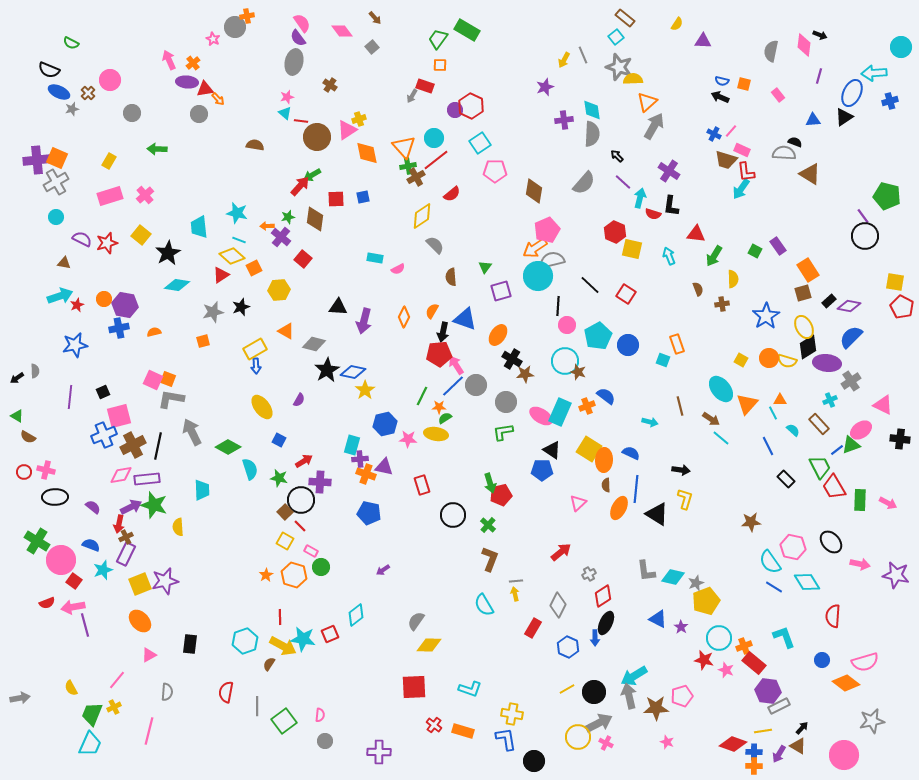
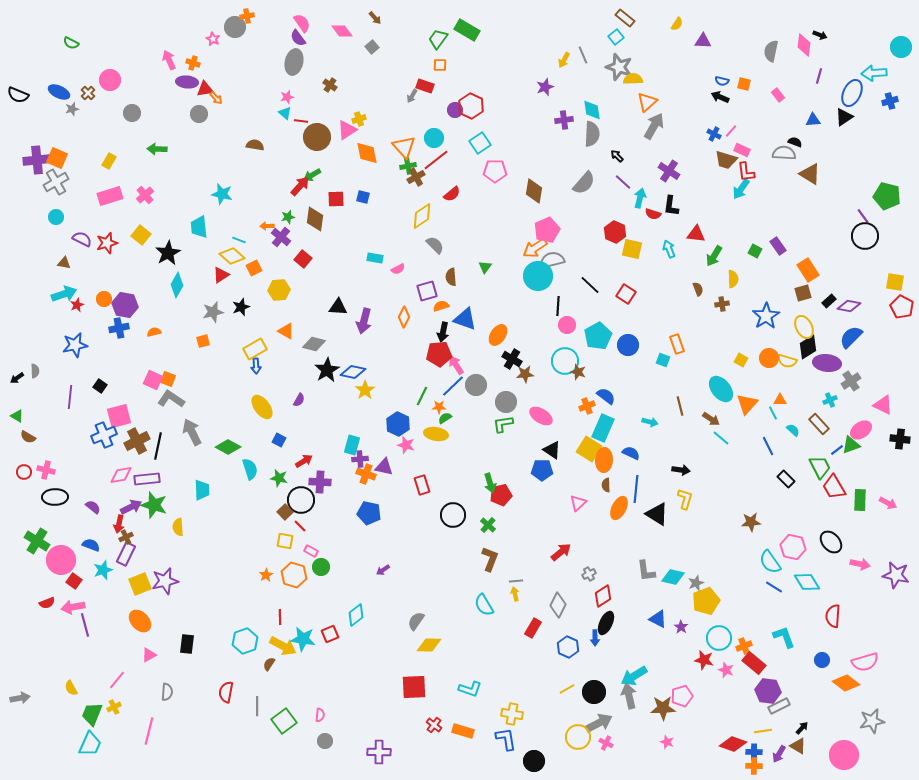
orange cross at (193, 63): rotated 32 degrees counterclockwise
black semicircle at (49, 70): moved 31 px left, 25 px down
orange arrow at (218, 99): moved 2 px left, 1 px up
blue square at (363, 197): rotated 24 degrees clockwise
cyan star at (237, 213): moved 15 px left, 19 px up
cyan arrow at (669, 256): moved 7 px up
cyan diamond at (177, 285): rotated 70 degrees counterclockwise
purple square at (501, 291): moved 74 px left
cyan arrow at (60, 296): moved 4 px right, 2 px up
orange semicircle at (432, 311): moved 9 px right, 5 px up; rotated 42 degrees clockwise
black square at (103, 392): moved 3 px left, 6 px up; rotated 32 degrees counterclockwise
gray L-shape at (171, 399): rotated 24 degrees clockwise
cyan rectangle at (560, 412): moved 43 px right, 16 px down
blue hexagon at (385, 424): moved 13 px right; rotated 20 degrees counterclockwise
green L-shape at (503, 432): moved 8 px up
pink star at (408, 439): moved 2 px left, 6 px down; rotated 12 degrees clockwise
brown cross at (133, 445): moved 4 px right, 4 px up
yellow square at (285, 541): rotated 18 degrees counterclockwise
black rectangle at (190, 644): moved 3 px left
brown star at (656, 708): moved 7 px right
